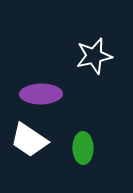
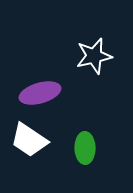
purple ellipse: moved 1 px left, 1 px up; rotated 15 degrees counterclockwise
green ellipse: moved 2 px right
